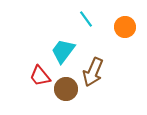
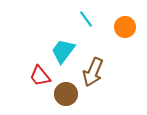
brown circle: moved 5 px down
